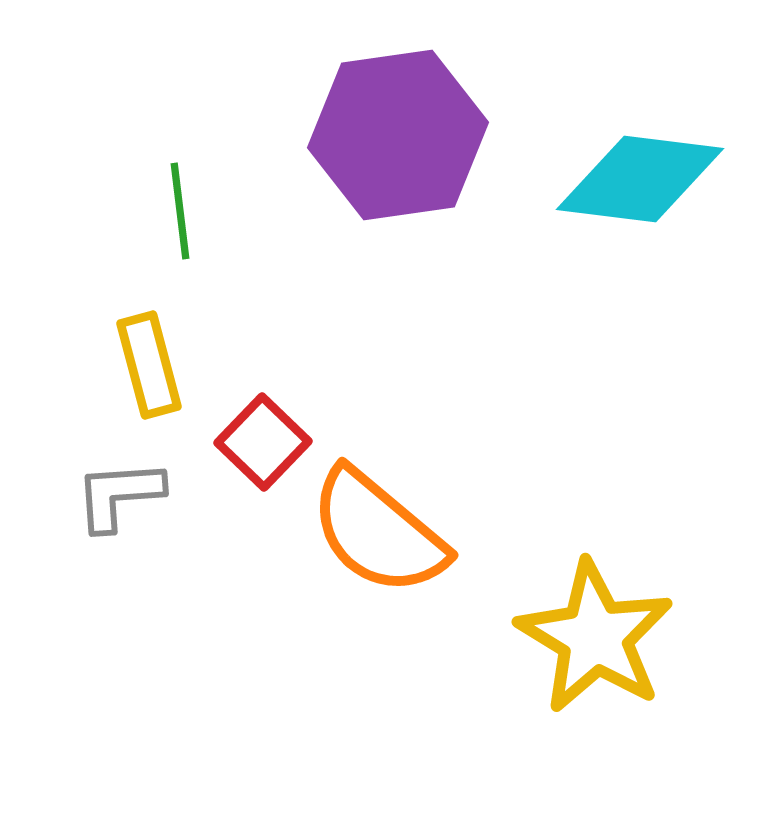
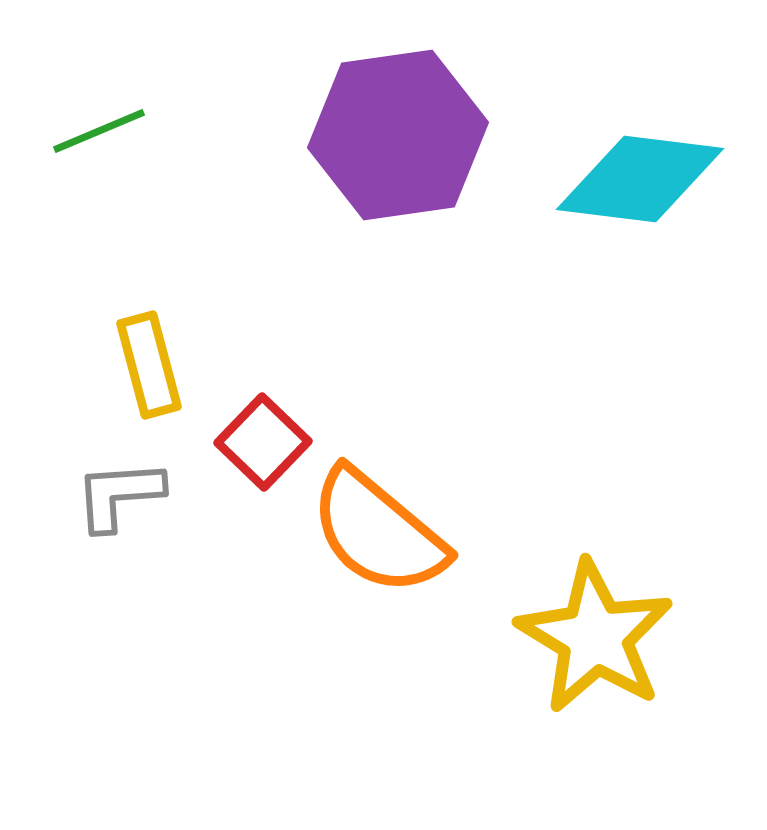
green line: moved 81 px left, 80 px up; rotated 74 degrees clockwise
